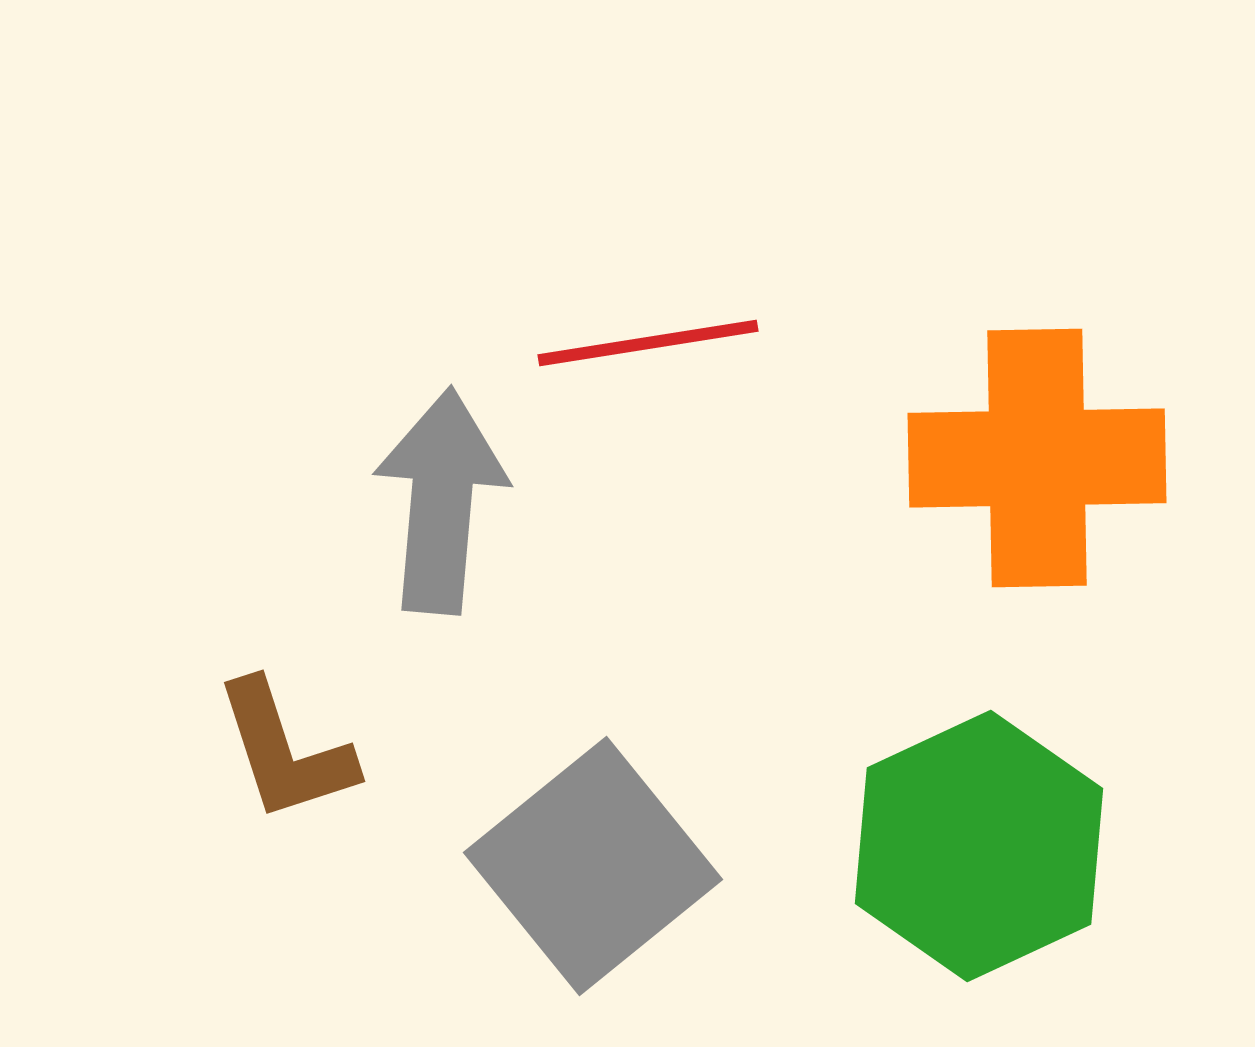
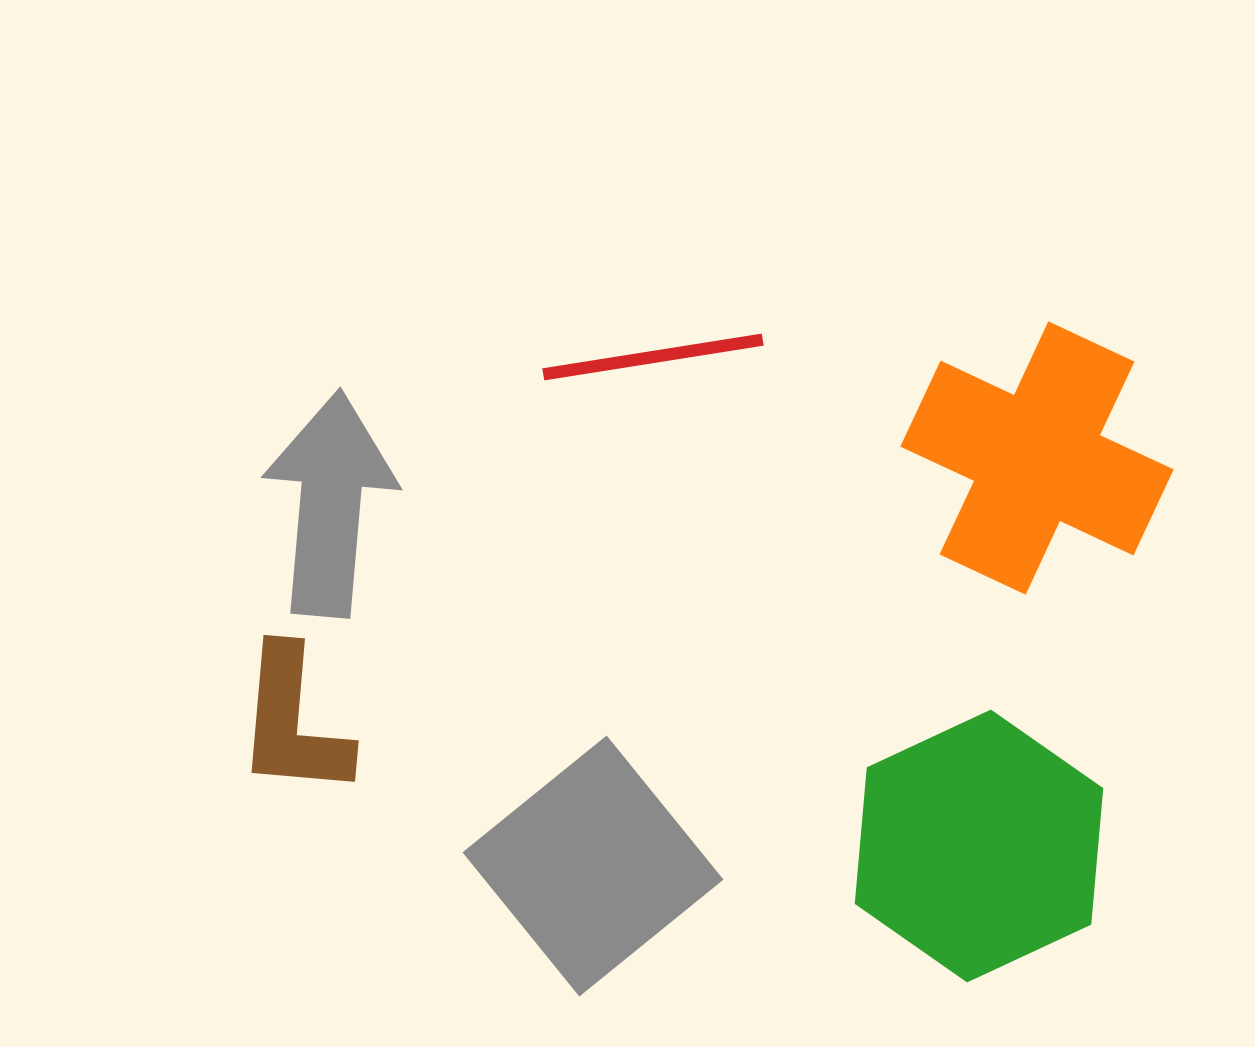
red line: moved 5 px right, 14 px down
orange cross: rotated 26 degrees clockwise
gray arrow: moved 111 px left, 3 px down
brown L-shape: moved 8 px right, 29 px up; rotated 23 degrees clockwise
